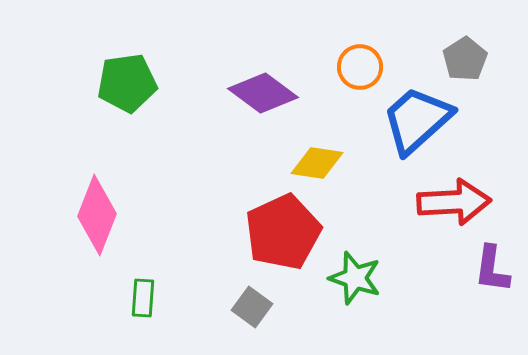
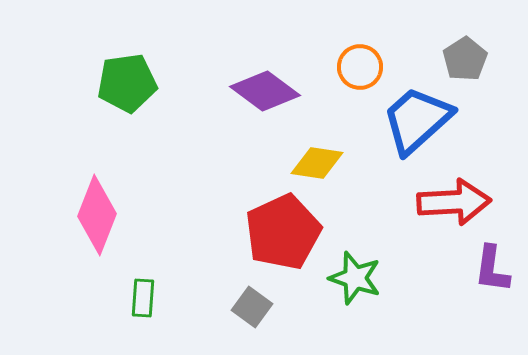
purple diamond: moved 2 px right, 2 px up
